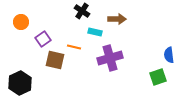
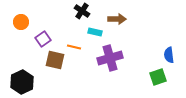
black hexagon: moved 2 px right, 1 px up
